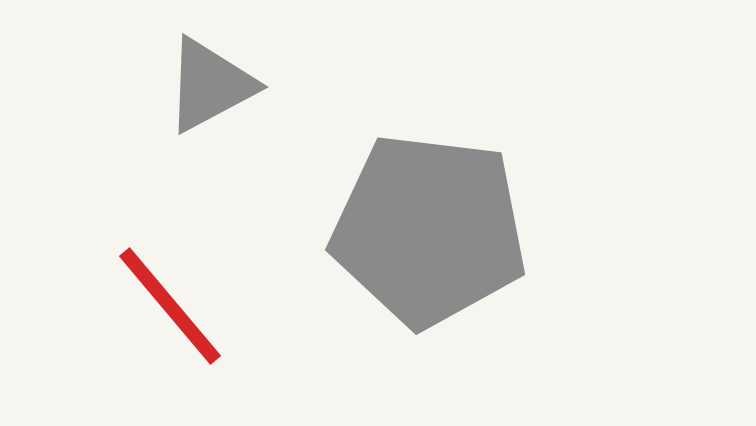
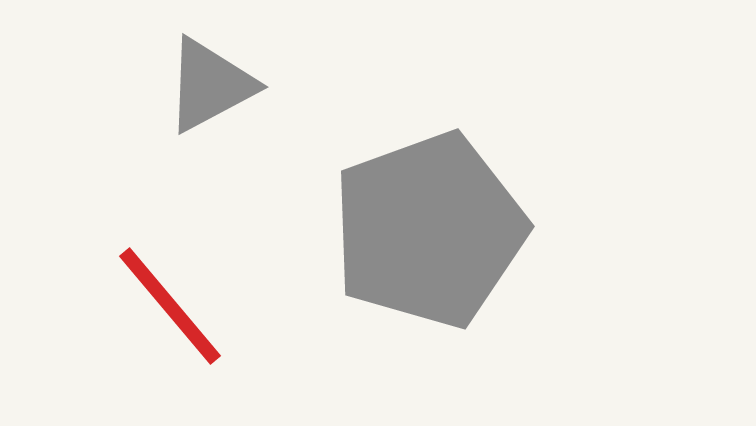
gray pentagon: rotated 27 degrees counterclockwise
